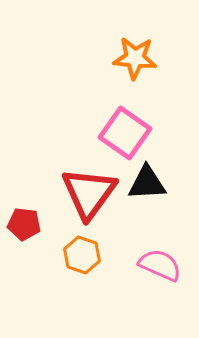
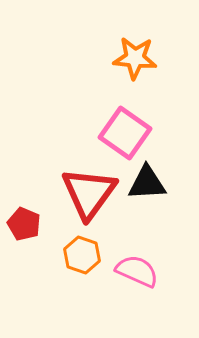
red pentagon: rotated 16 degrees clockwise
pink semicircle: moved 23 px left, 6 px down
